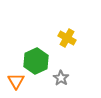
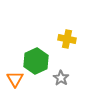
yellow cross: moved 1 px down; rotated 18 degrees counterclockwise
orange triangle: moved 1 px left, 2 px up
